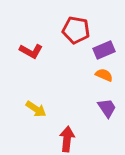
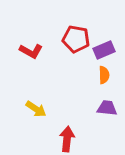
red pentagon: moved 9 px down
orange semicircle: rotated 66 degrees clockwise
purple trapezoid: rotated 50 degrees counterclockwise
